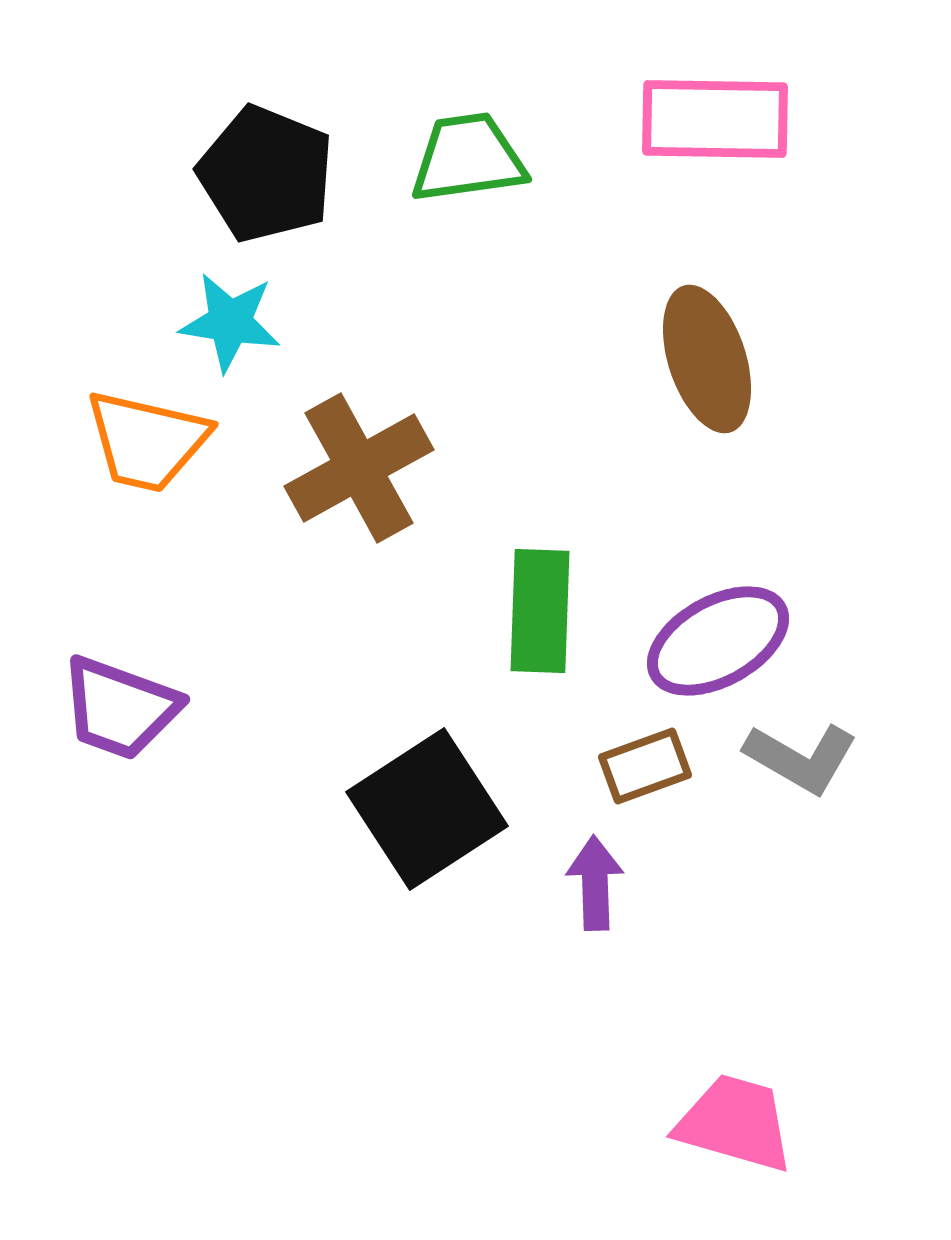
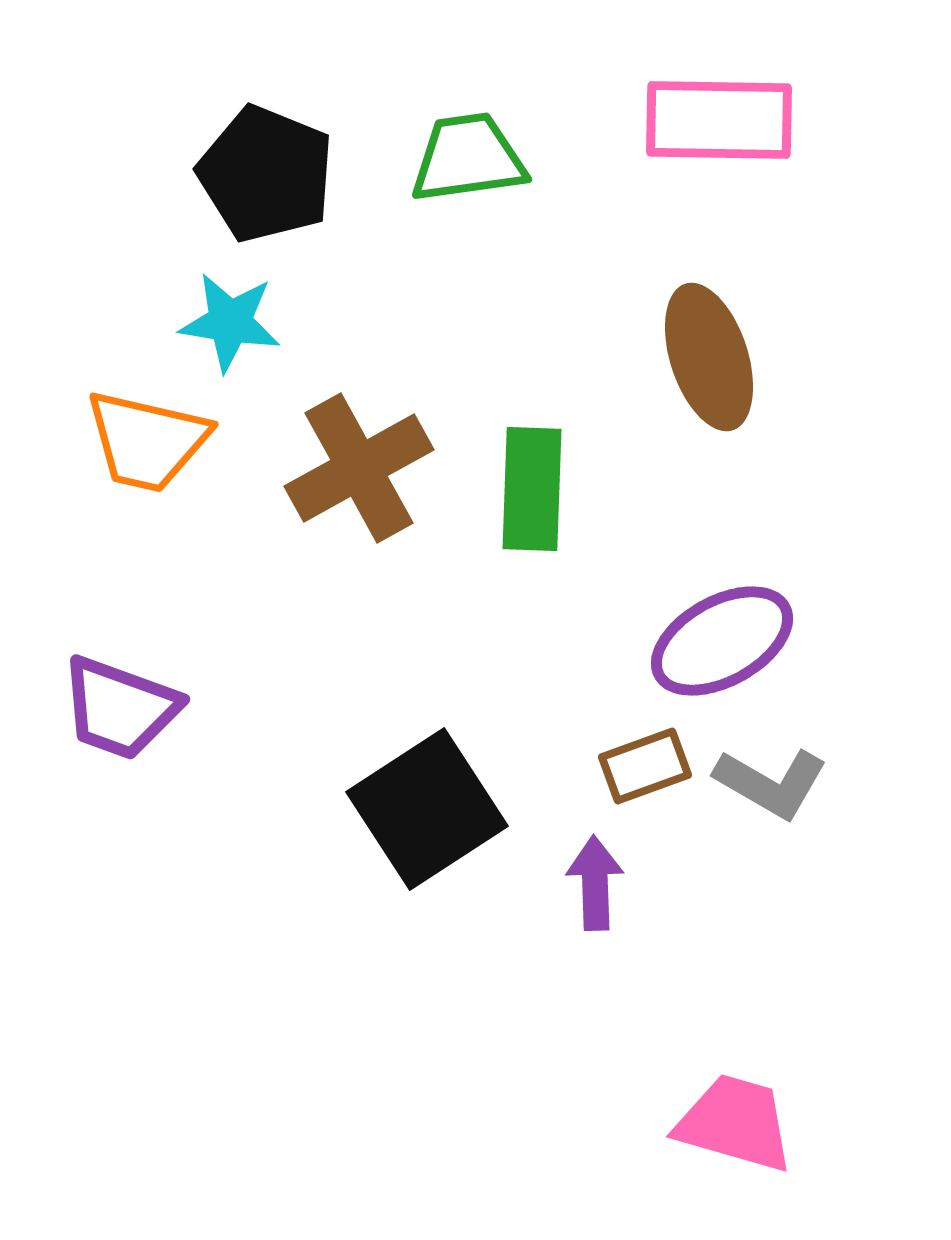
pink rectangle: moved 4 px right, 1 px down
brown ellipse: moved 2 px right, 2 px up
green rectangle: moved 8 px left, 122 px up
purple ellipse: moved 4 px right
gray L-shape: moved 30 px left, 25 px down
